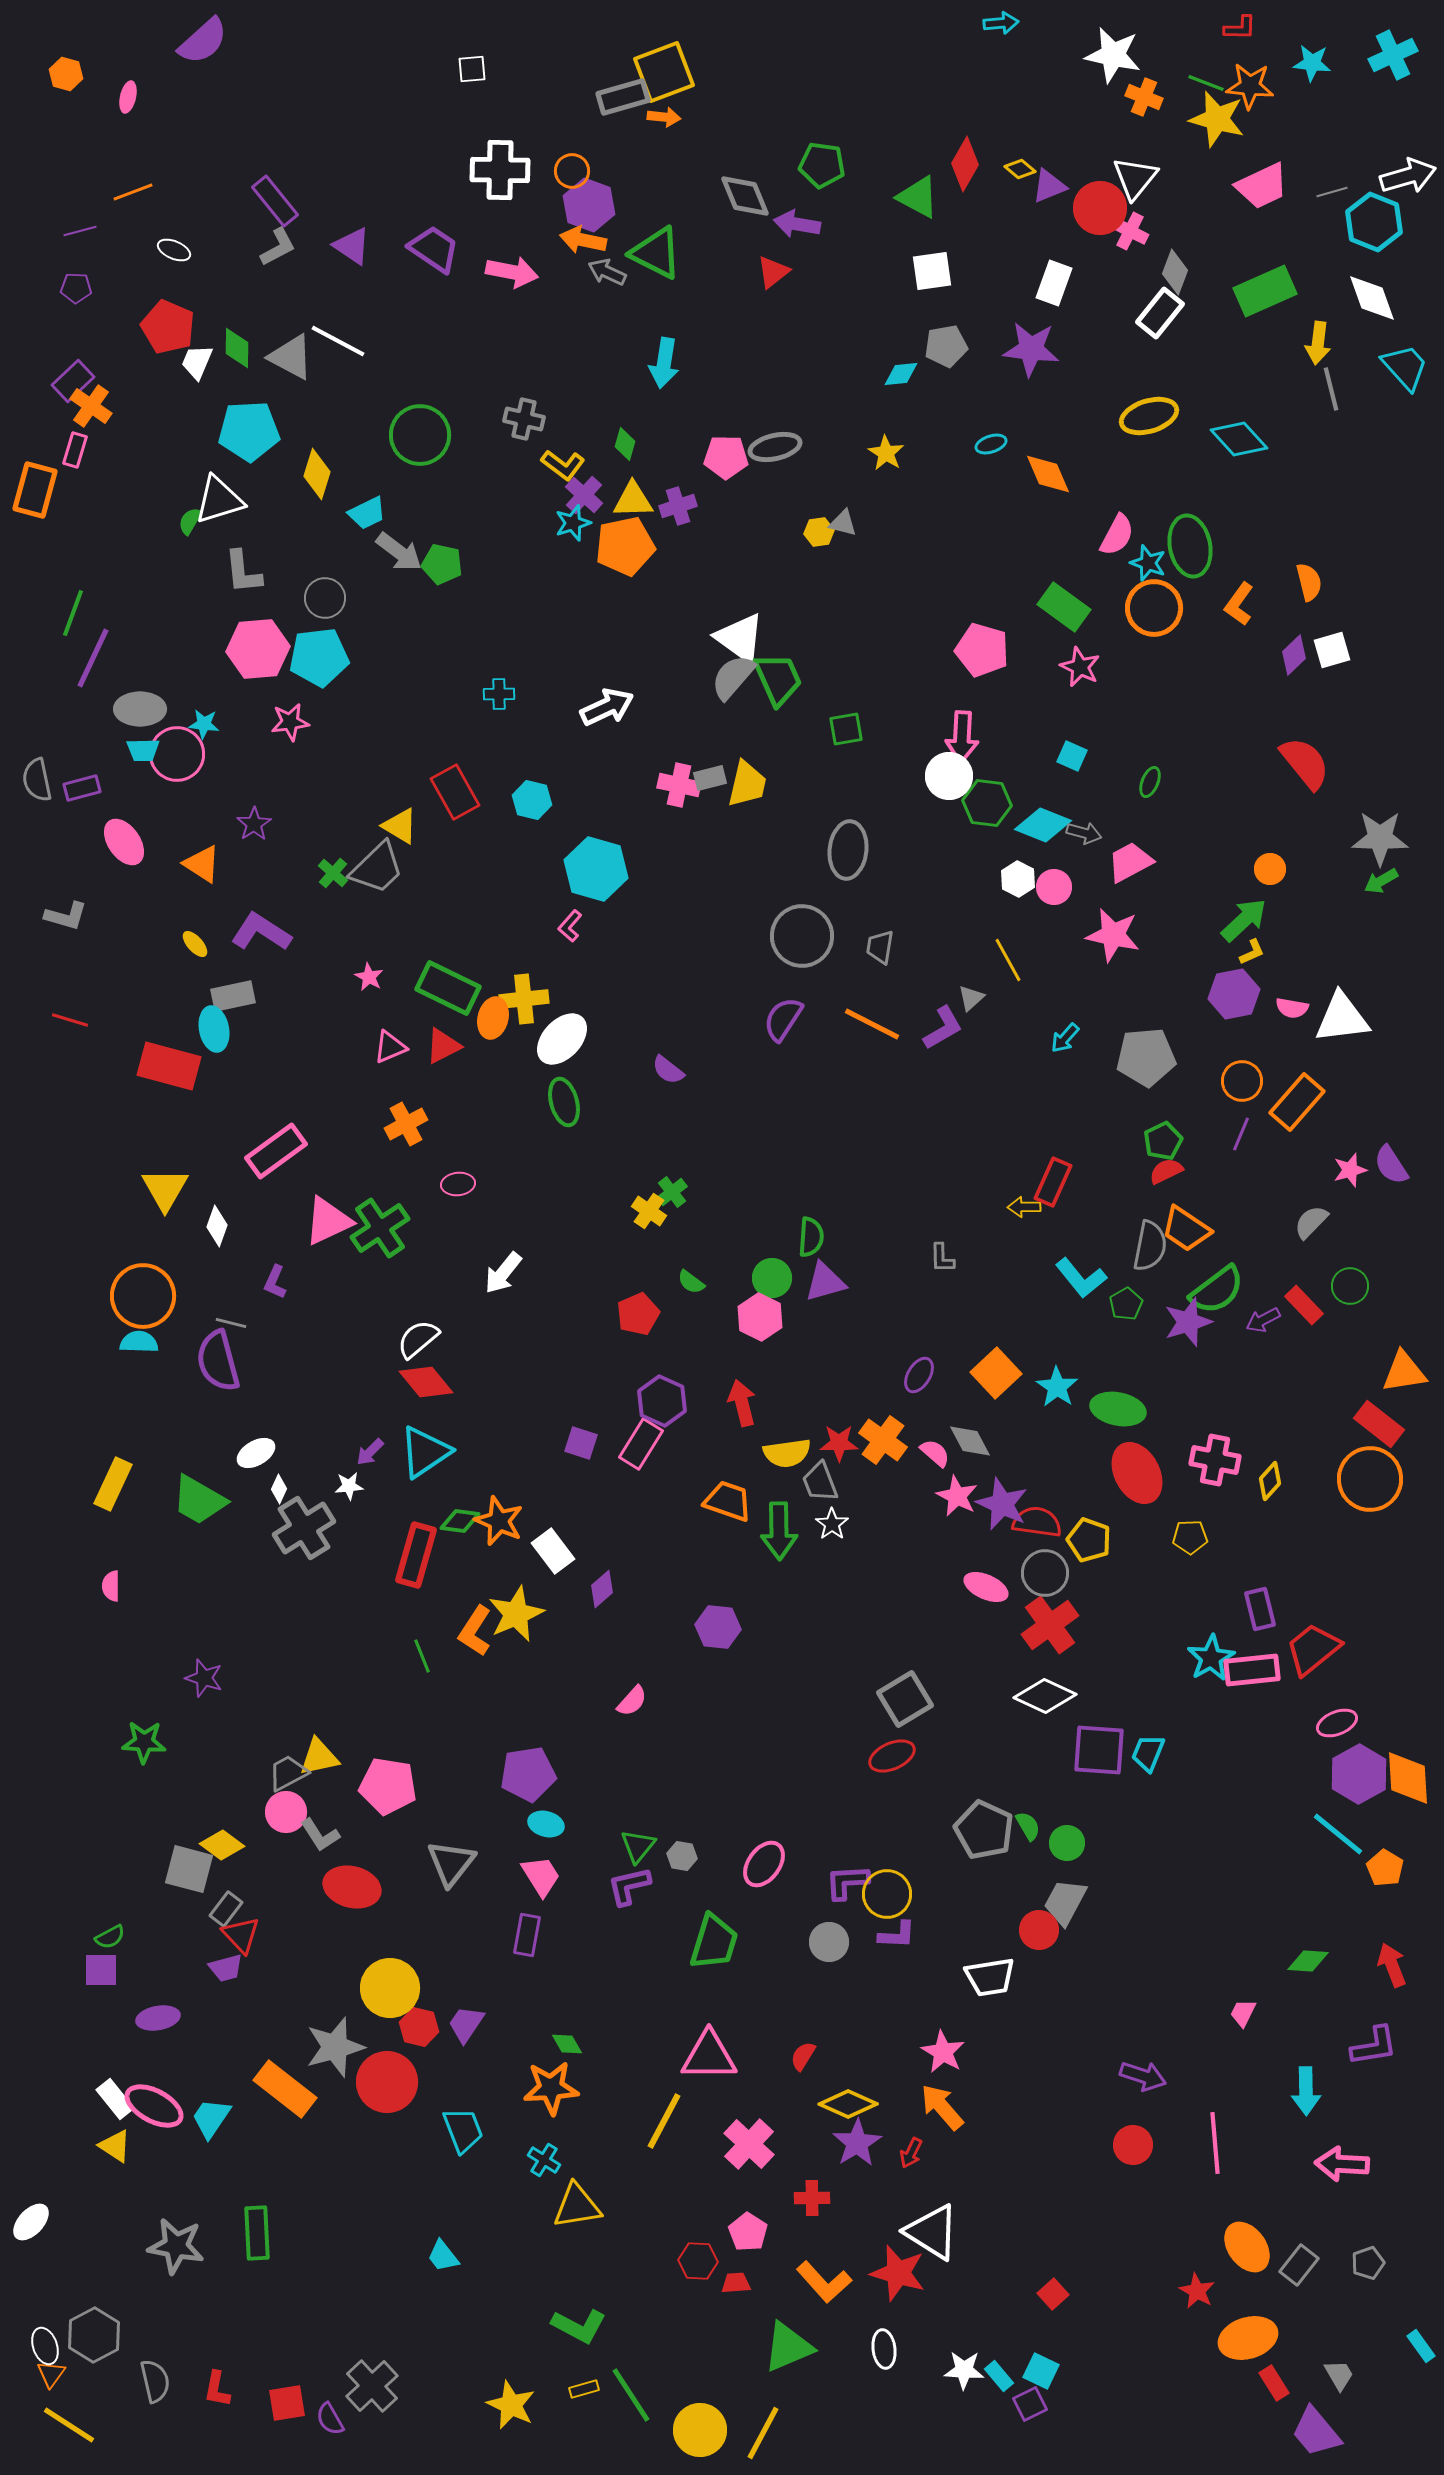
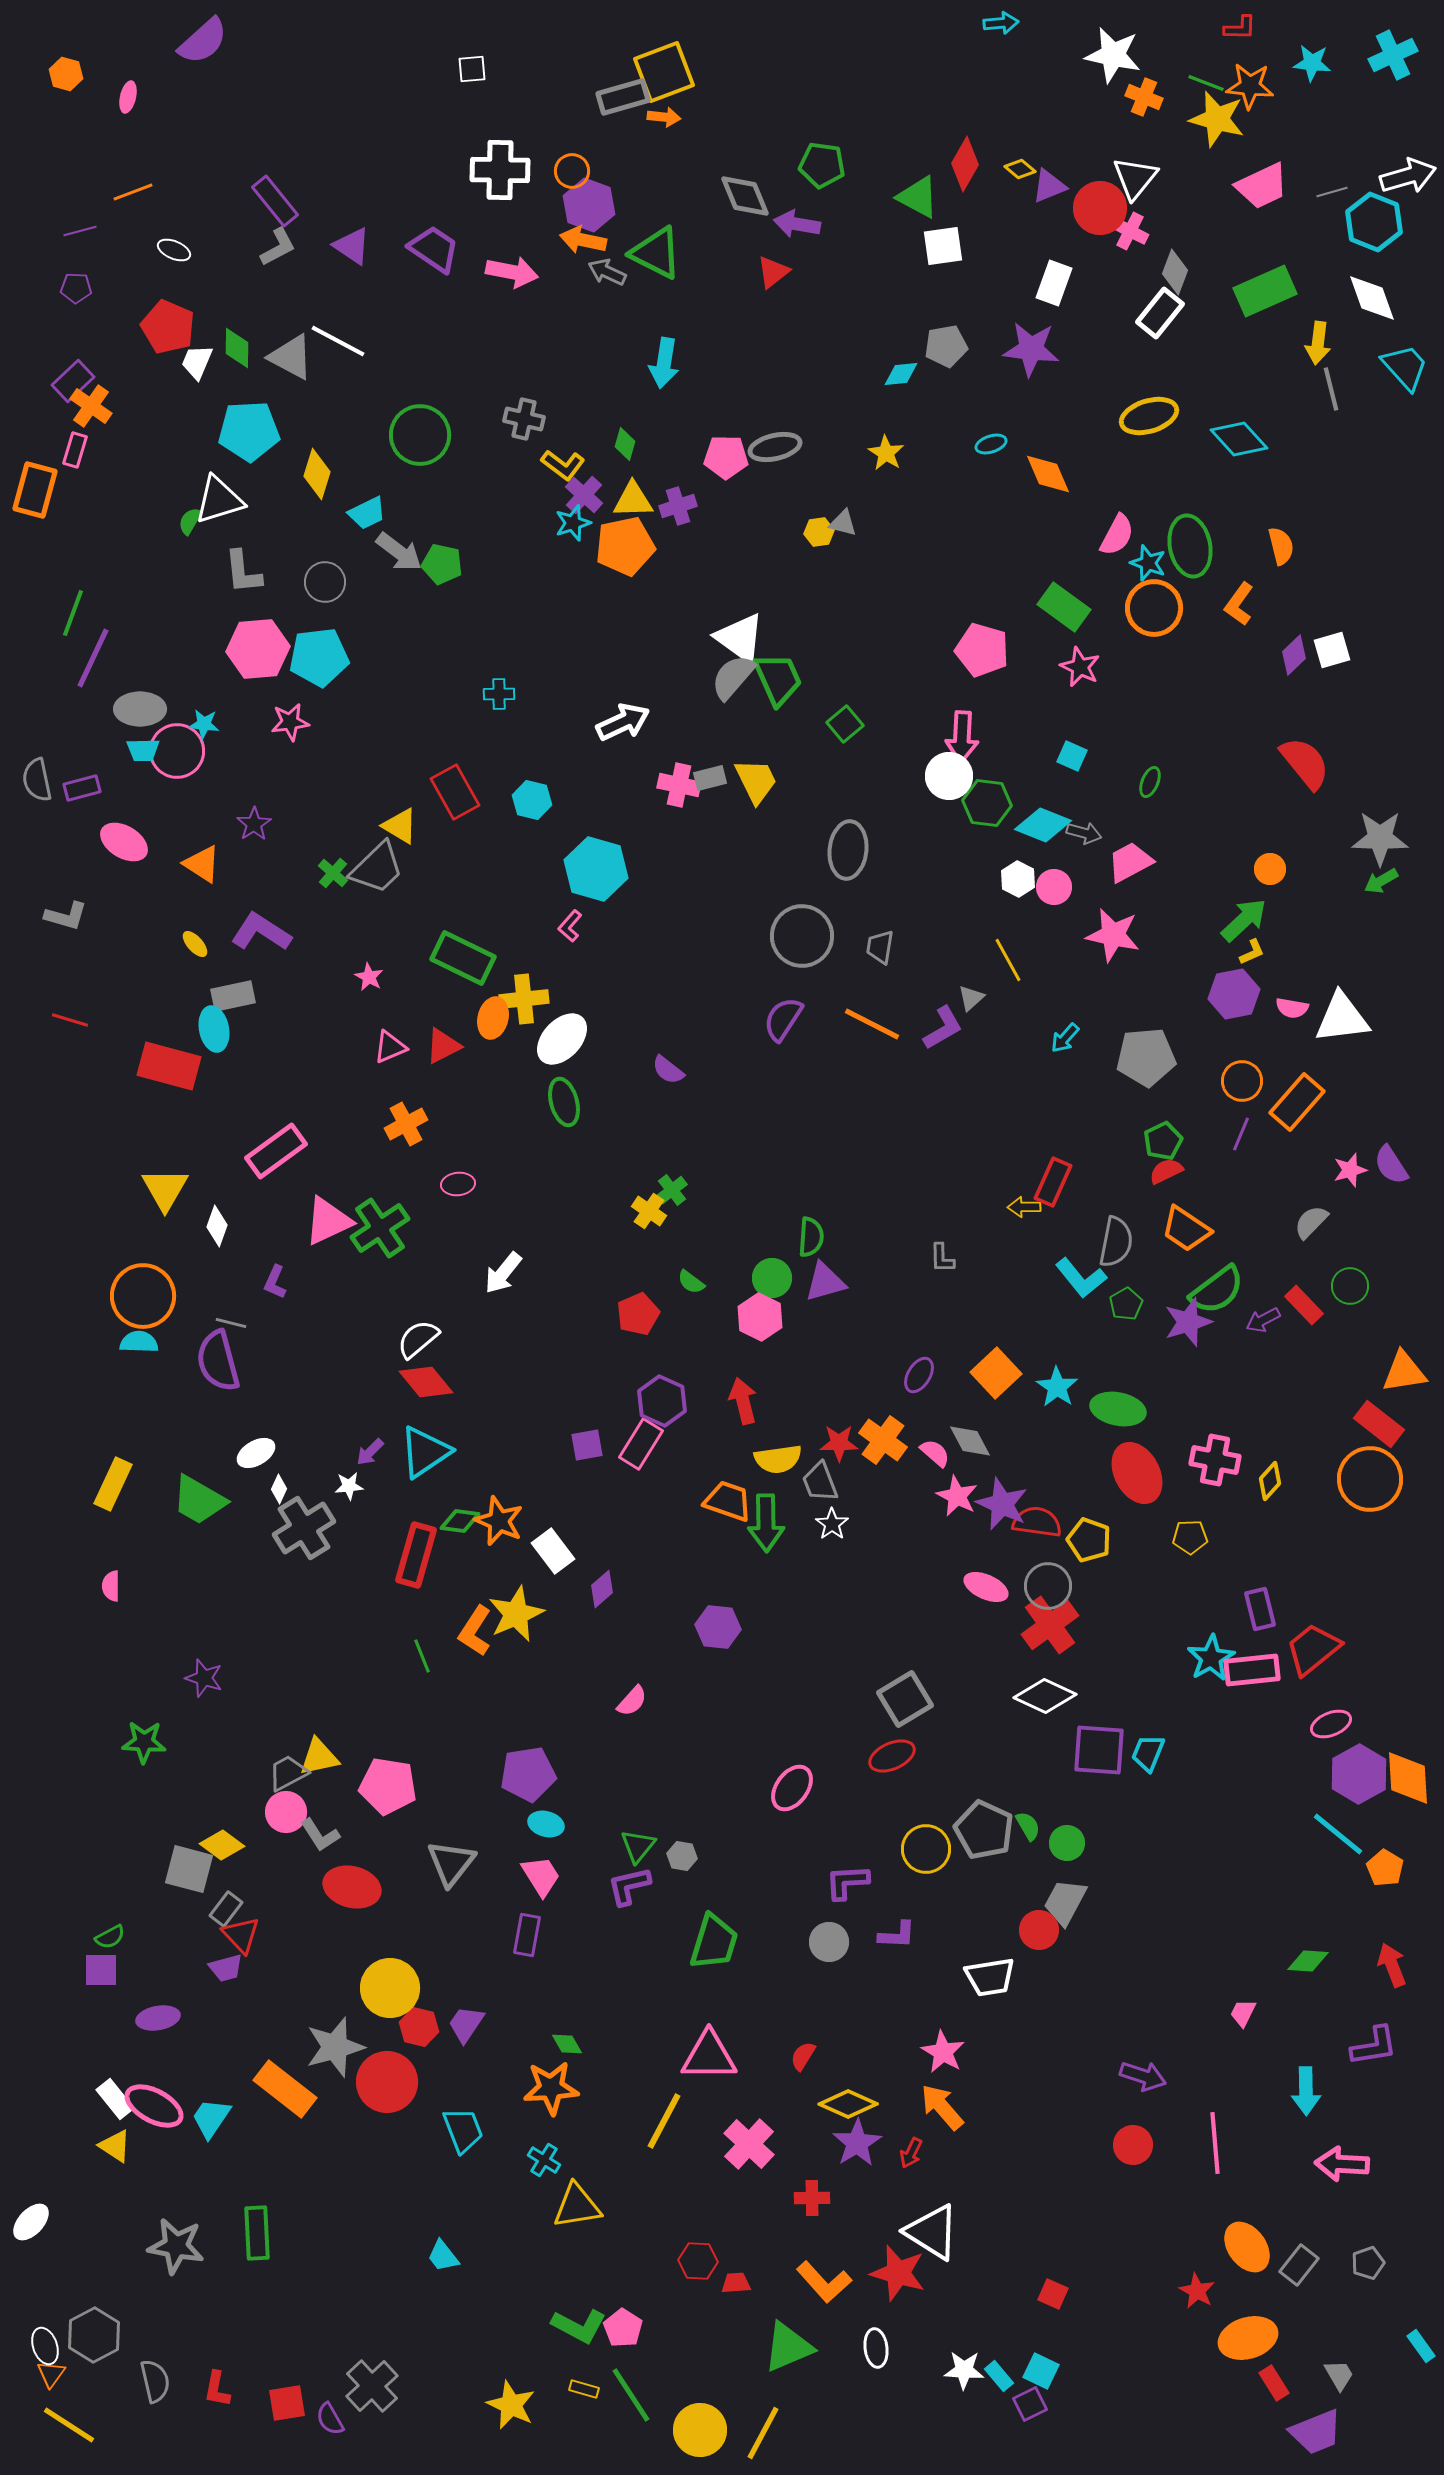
white square at (932, 271): moved 11 px right, 25 px up
orange semicircle at (1309, 582): moved 28 px left, 36 px up
gray circle at (325, 598): moved 16 px up
white arrow at (607, 707): moved 16 px right, 15 px down
green square at (846, 729): moved 1 px left, 5 px up; rotated 30 degrees counterclockwise
pink circle at (177, 754): moved 3 px up
yellow trapezoid at (747, 784): moved 9 px right, 3 px up; rotated 39 degrees counterclockwise
pink ellipse at (124, 842): rotated 24 degrees counterclockwise
green rectangle at (448, 988): moved 15 px right, 30 px up
green cross at (672, 1192): moved 2 px up
gray semicircle at (1150, 1246): moved 34 px left, 4 px up
red arrow at (742, 1403): moved 1 px right, 2 px up
purple square at (581, 1443): moved 6 px right, 2 px down; rotated 28 degrees counterclockwise
yellow semicircle at (787, 1453): moved 9 px left, 6 px down
green arrow at (779, 1531): moved 13 px left, 8 px up
gray circle at (1045, 1573): moved 3 px right, 13 px down
pink ellipse at (1337, 1723): moved 6 px left, 1 px down
pink ellipse at (764, 1864): moved 28 px right, 76 px up
yellow circle at (887, 1894): moved 39 px right, 45 px up
pink pentagon at (748, 2232): moved 125 px left, 96 px down
red square at (1053, 2294): rotated 24 degrees counterclockwise
white ellipse at (884, 2349): moved 8 px left, 1 px up
yellow rectangle at (584, 2389): rotated 32 degrees clockwise
purple trapezoid at (1316, 2432): rotated 72 degrees counterclockwise
